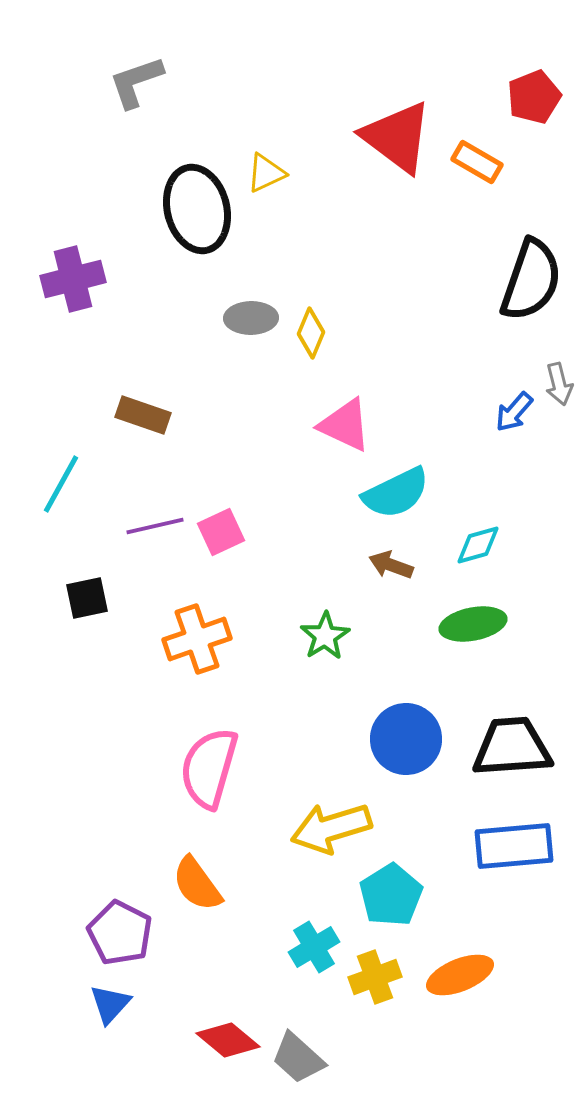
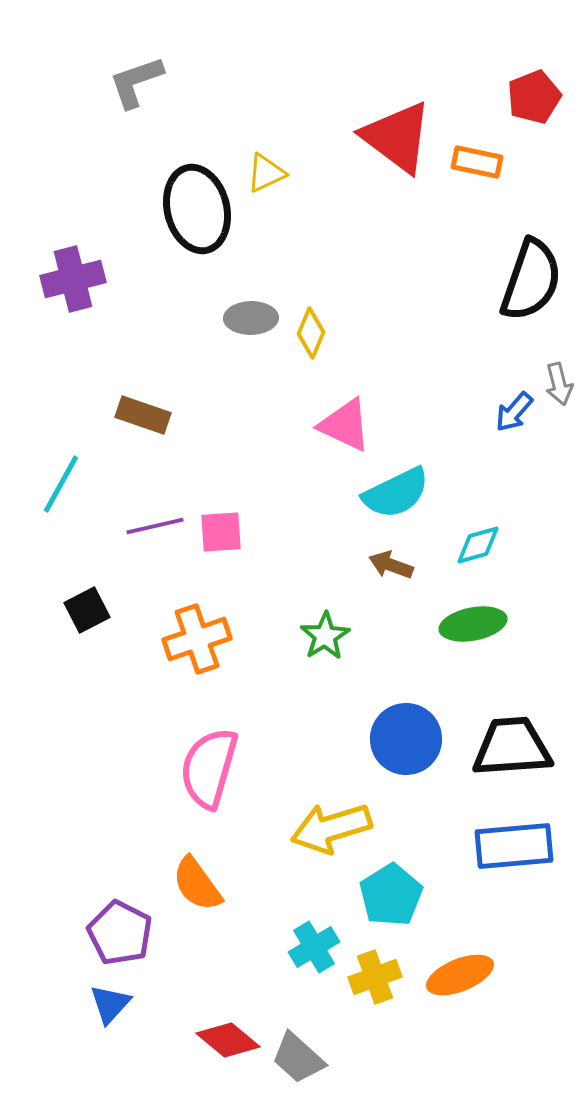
orange rectangle: rotated 18 degrees counterclockwise
pink square: rotated 21 degrees clockwise
black square: moved 12 px down; rotated 15 degrees counterclockwise
